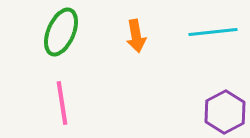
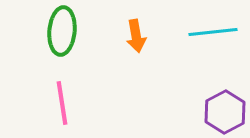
green ellipse: moved 1 px right, 1 px up; rotated 18 degrees counterclockwise
